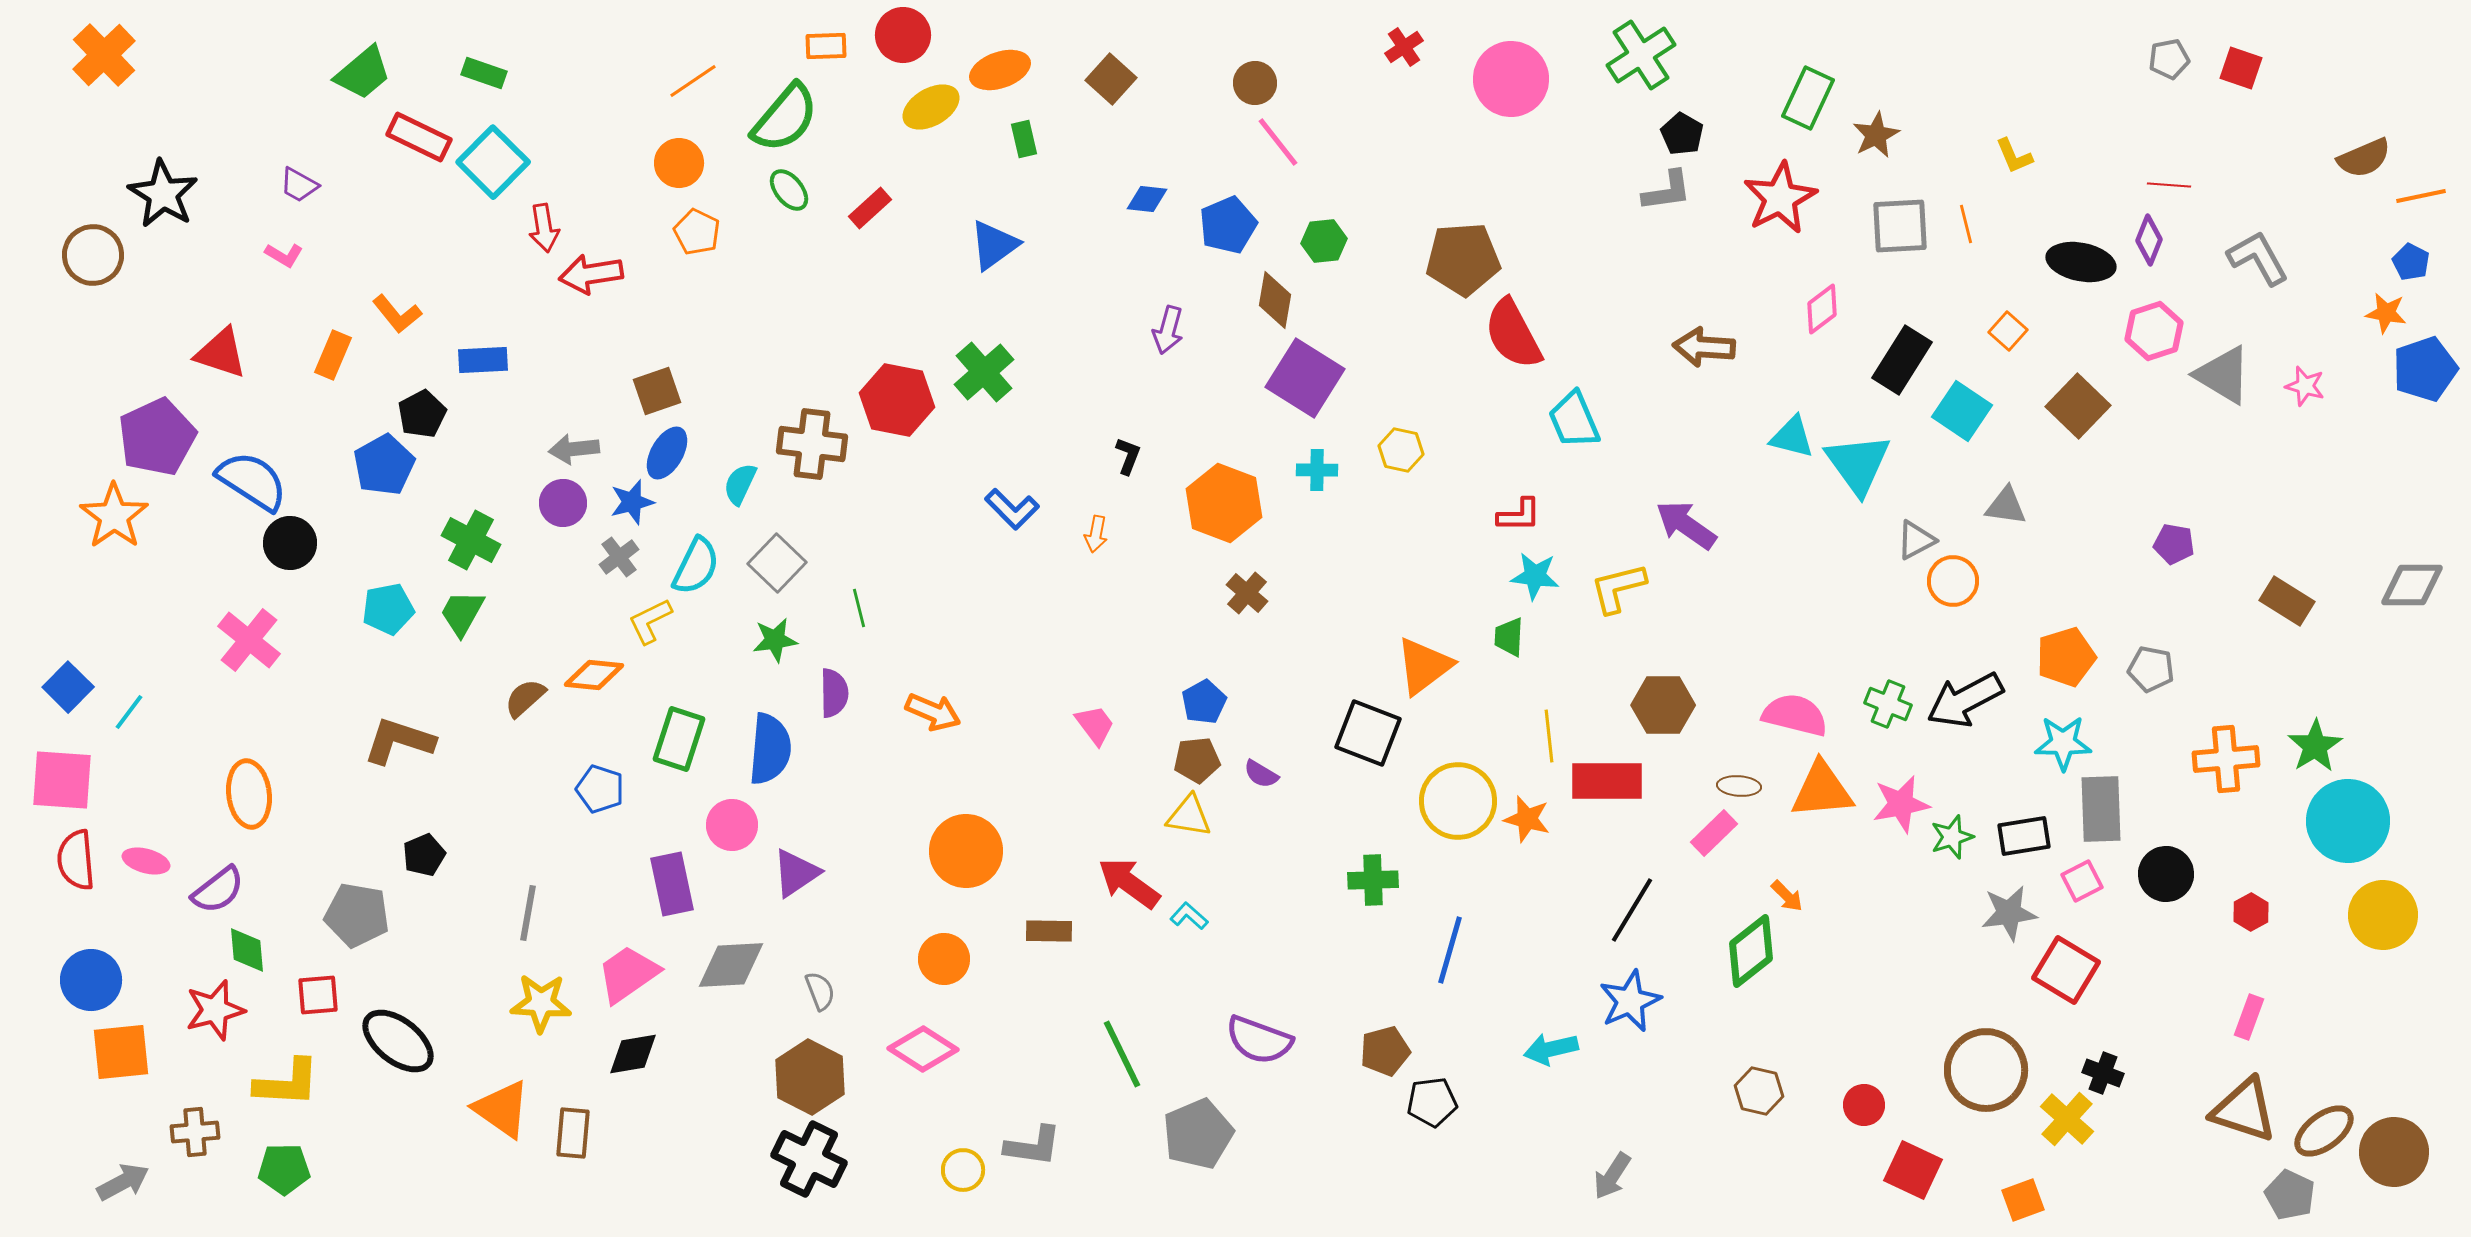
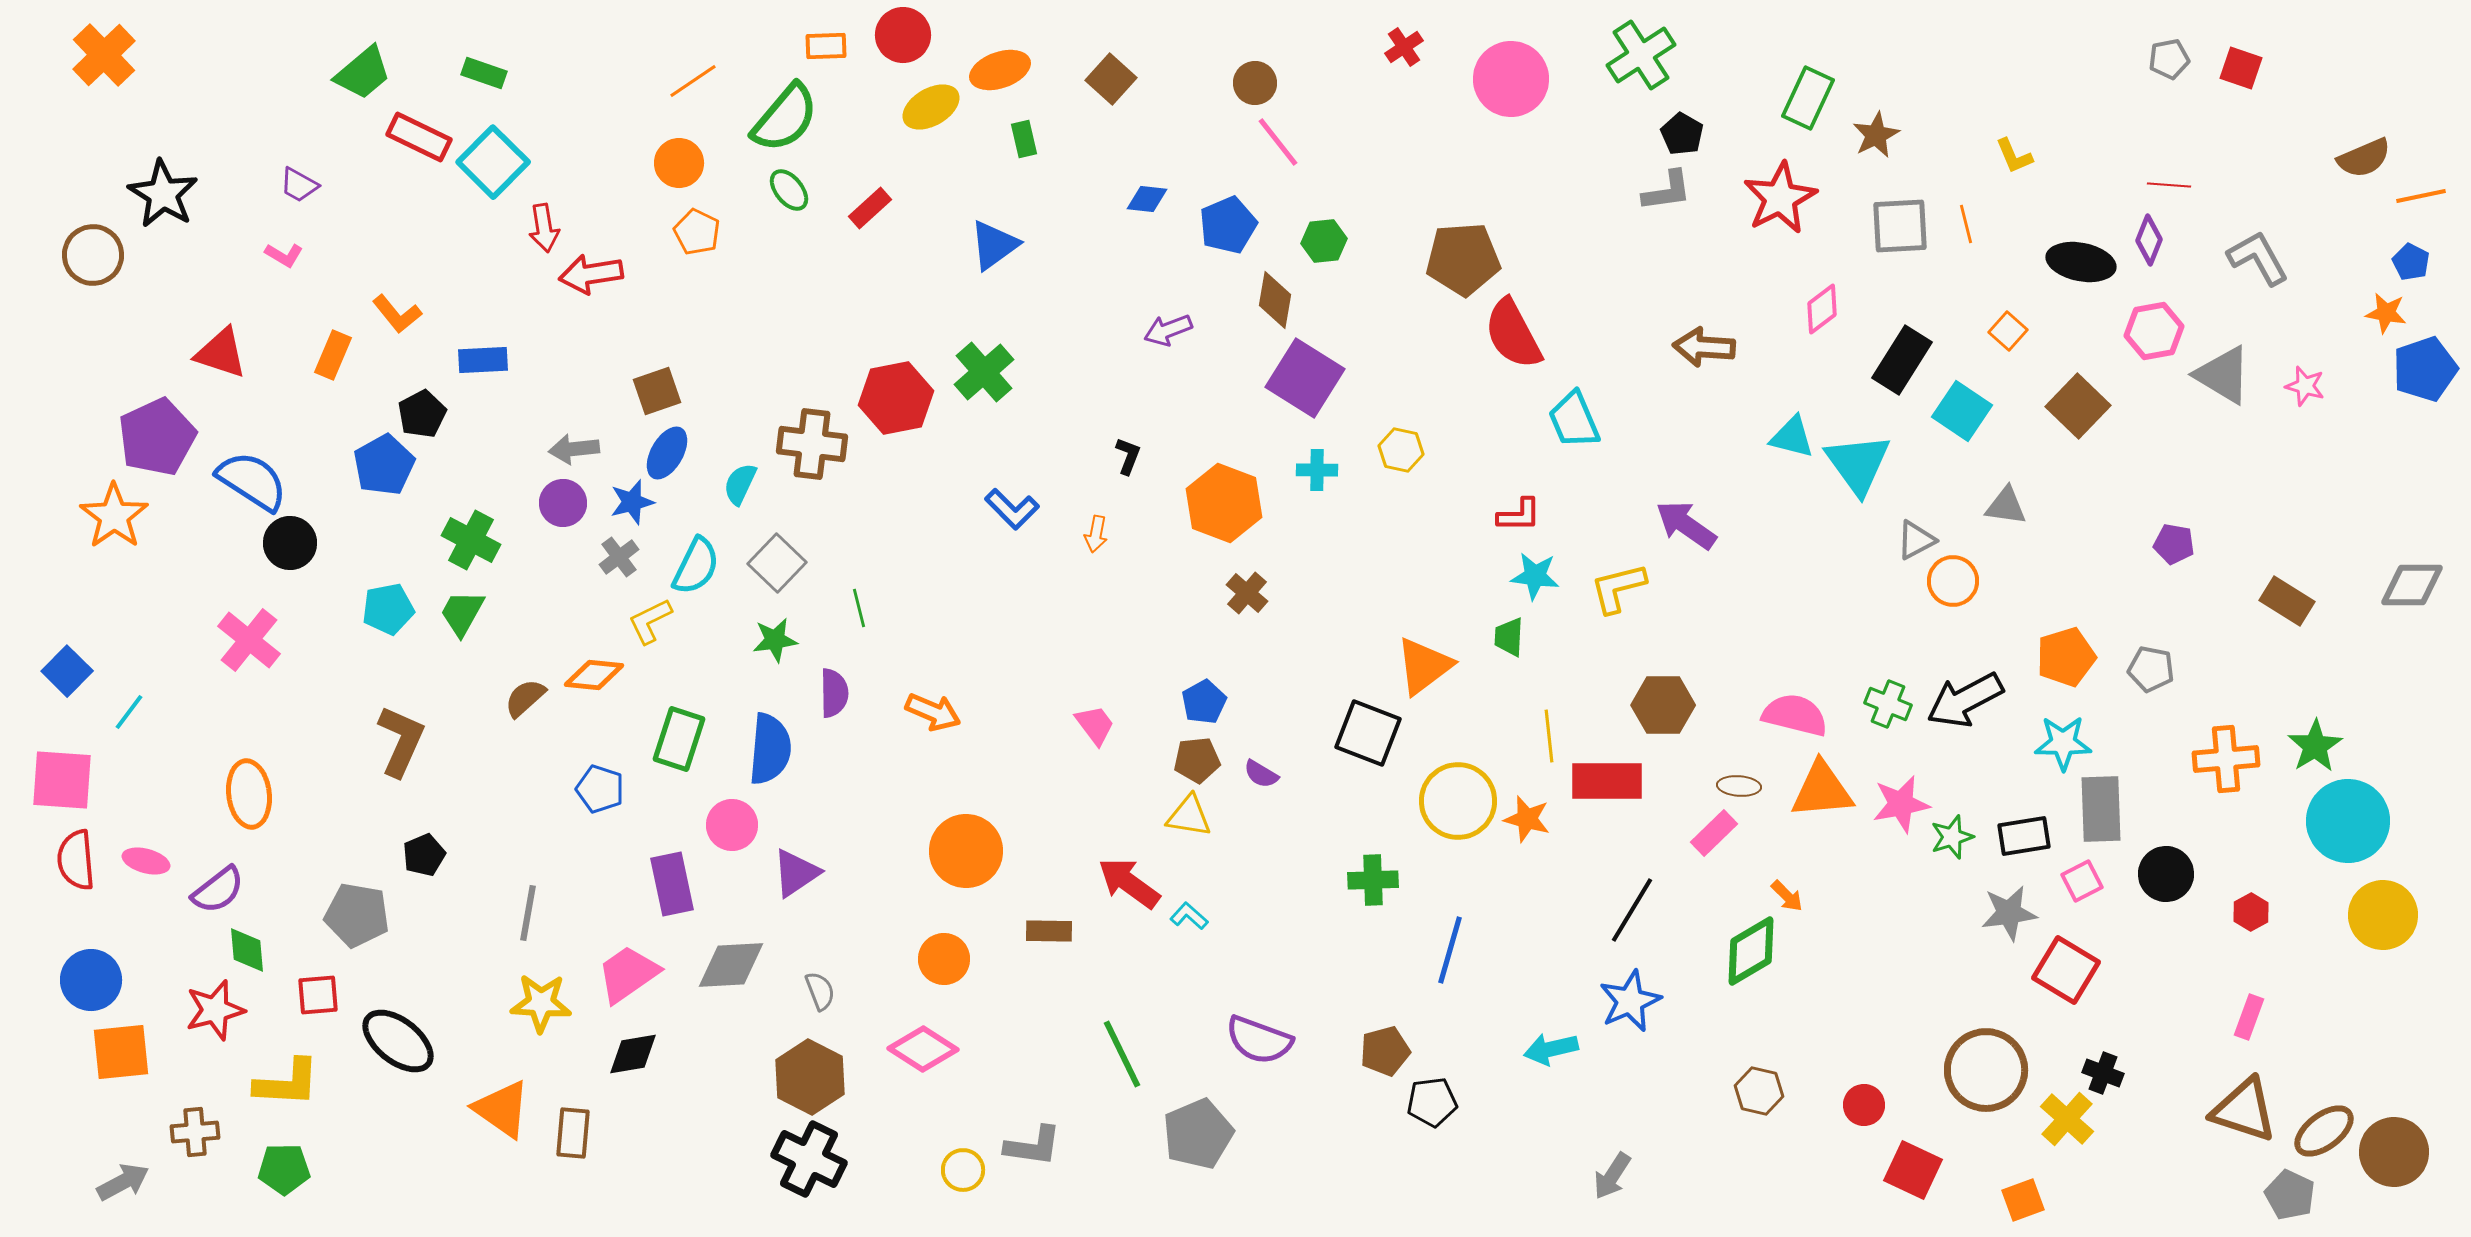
purple arrow at (1168, 330): rotated 54 degrees clockwise
pink hexagon at (2154, 331): rotated 8 degrees clockwise
red hexagon at (897, 400): moved 1 px left, 2 px up; rotated 22 degrees counterclockwise
blue square at (68, 687): moved 1 px left, 16 px up
brown L-shape at (399, 741): moved 2 px right; rotated 96 degrees clockwise
green diamond at (1751, 951): rotated 8 degrees clockwise
